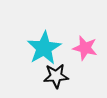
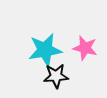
cyan star: moved 1 px right, 2 px down; rotated 20 degrees clockwise
